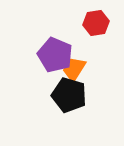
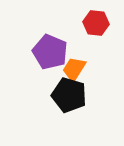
red hexagon: rotated 15 degrees clockwise
purple pentagon: moved 5 px left, 3 px up
